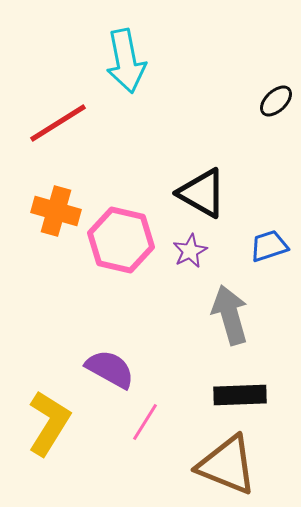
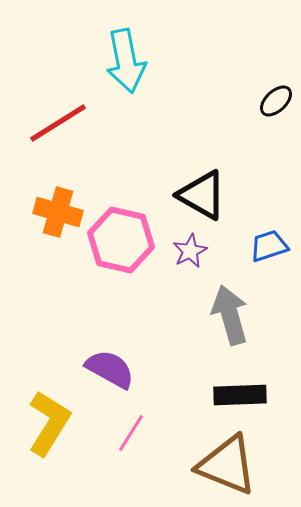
black triangle: moved 2 px down
orange cross: moved 2 px right, 1 px down
pink line: moved 14 px left, 11 px down
